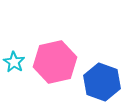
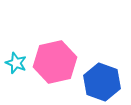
cyan star: moved 2 px right, 1 px down; rotated 10 degrees counterclockwise
